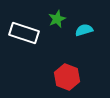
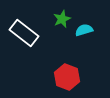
green star: moved 5 px right
white rectangle: rotated 20 degrees clockwise
